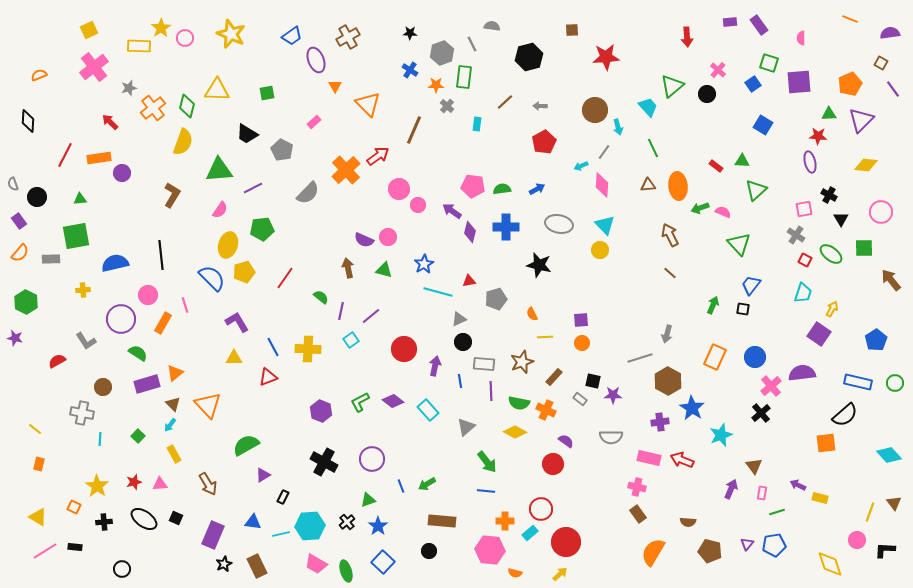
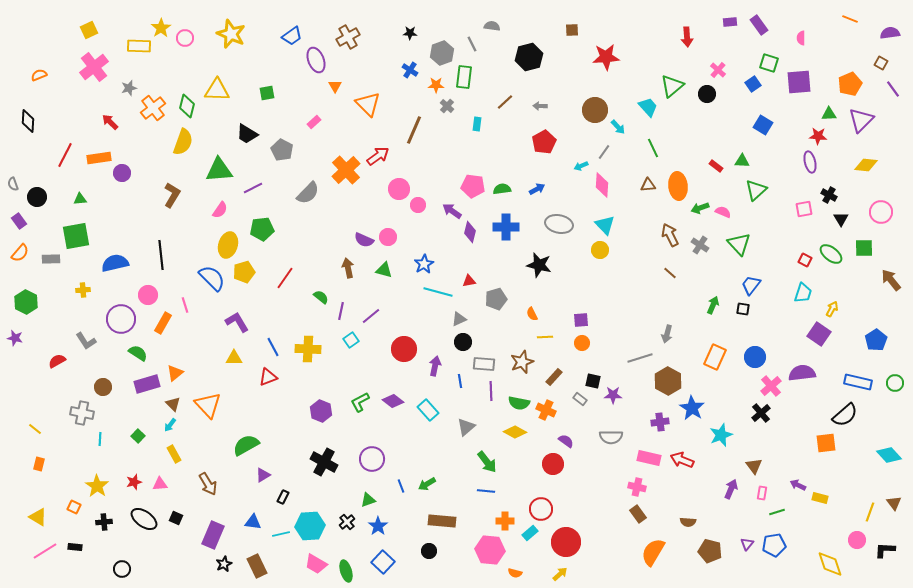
cyan arrow at (618, 127): rotated 28 degrees counterclockwise
gray cross at (796, 235): moved 96 px left, 10 px down
